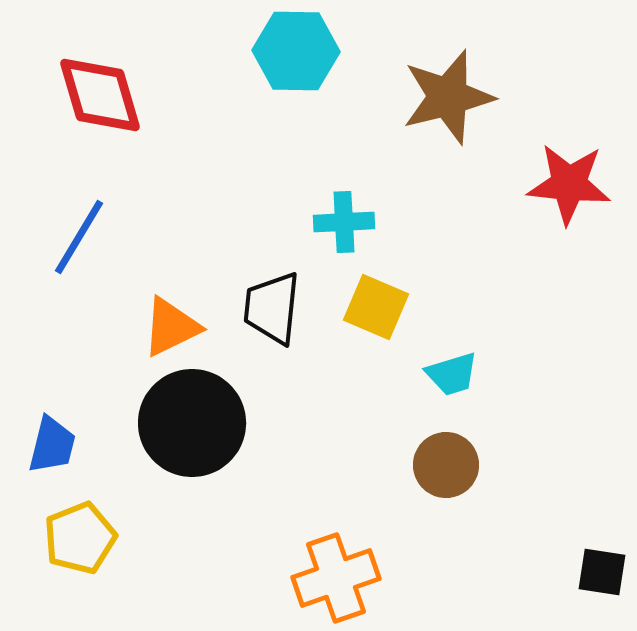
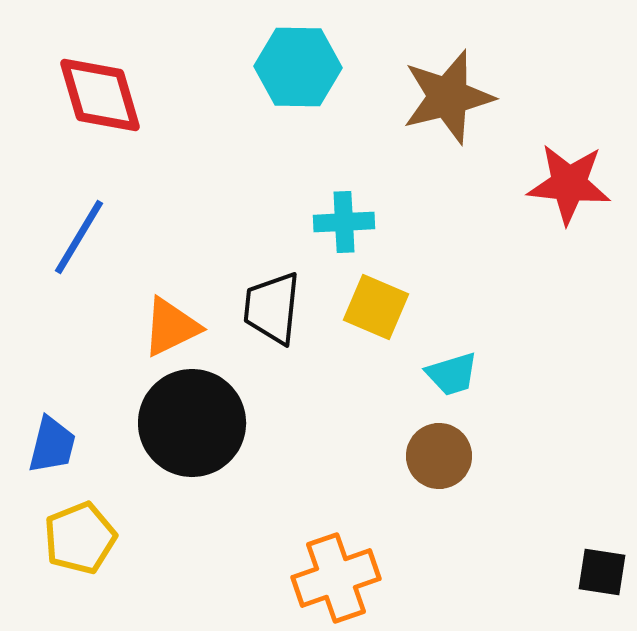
cyan hexagon: moved 2 px right, 16 px down
brown circle: moved 7 px left, 9 px up
